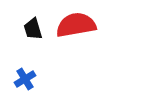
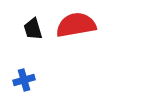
blue cross: moved 1 px left, 1 px down; rotated 15 degrees clockwise
